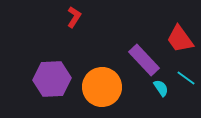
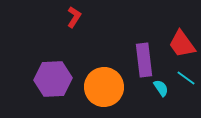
red trapezoid: moved 2 px right, 5 px down
purple rectangle: rotated 36 degrees clockwise
purple hexagon: moved 1 px right
orange circle: moved 2 px right
